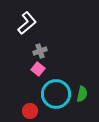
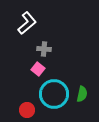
gray cross: moved 4 px right, 2 px up; rotated 24 degrees clockwise
cyan circle: moved 2 px left
red circle: moved 3 px left, 1 px up
